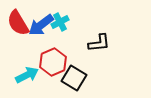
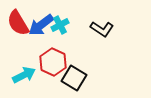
cyan cross: moved 3 px down
black L-shape: moved 3 px right, 14 px up; rotated 40 degrees clockwise
red hexagon: rotated 12 degrees counterclockwise
cyan arrow: moved 3 px left
